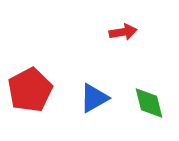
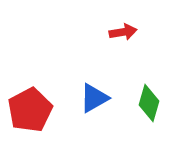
red pentagon: moved 20 px down
green diamond: rotated 30 degrees clockwise
